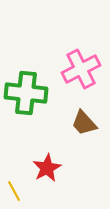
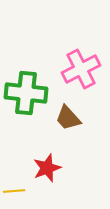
brown trapezoid: moved 16 px left, 5 px up
red star: rotated 8 degrees clockwise
yellow line: rotated 65 degrees counterclockwise
